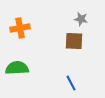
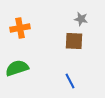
green semicircle: rotated 15 degrees counterclockwise
blue line: moved 1 px left, 2 px up
